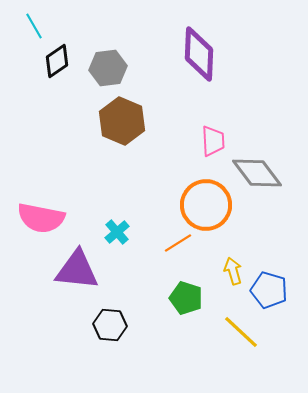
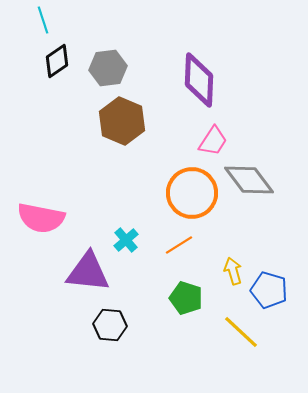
cyan line: moved 9 px right, 6 px up; rotated 12 degrees clockwise
purple diamond: moved 26 px down
pink trapezoid: rotated 36 degrees clockwise
gray diamond: moved 8 px left, 7 px down
orange circle: moved 14 px left, 12 px up
cyan cross: moved 9 px right, 8 px down
orange line: moved 1 px right, 2 px down
purple triangle: moved 11 px right, 2 px down
